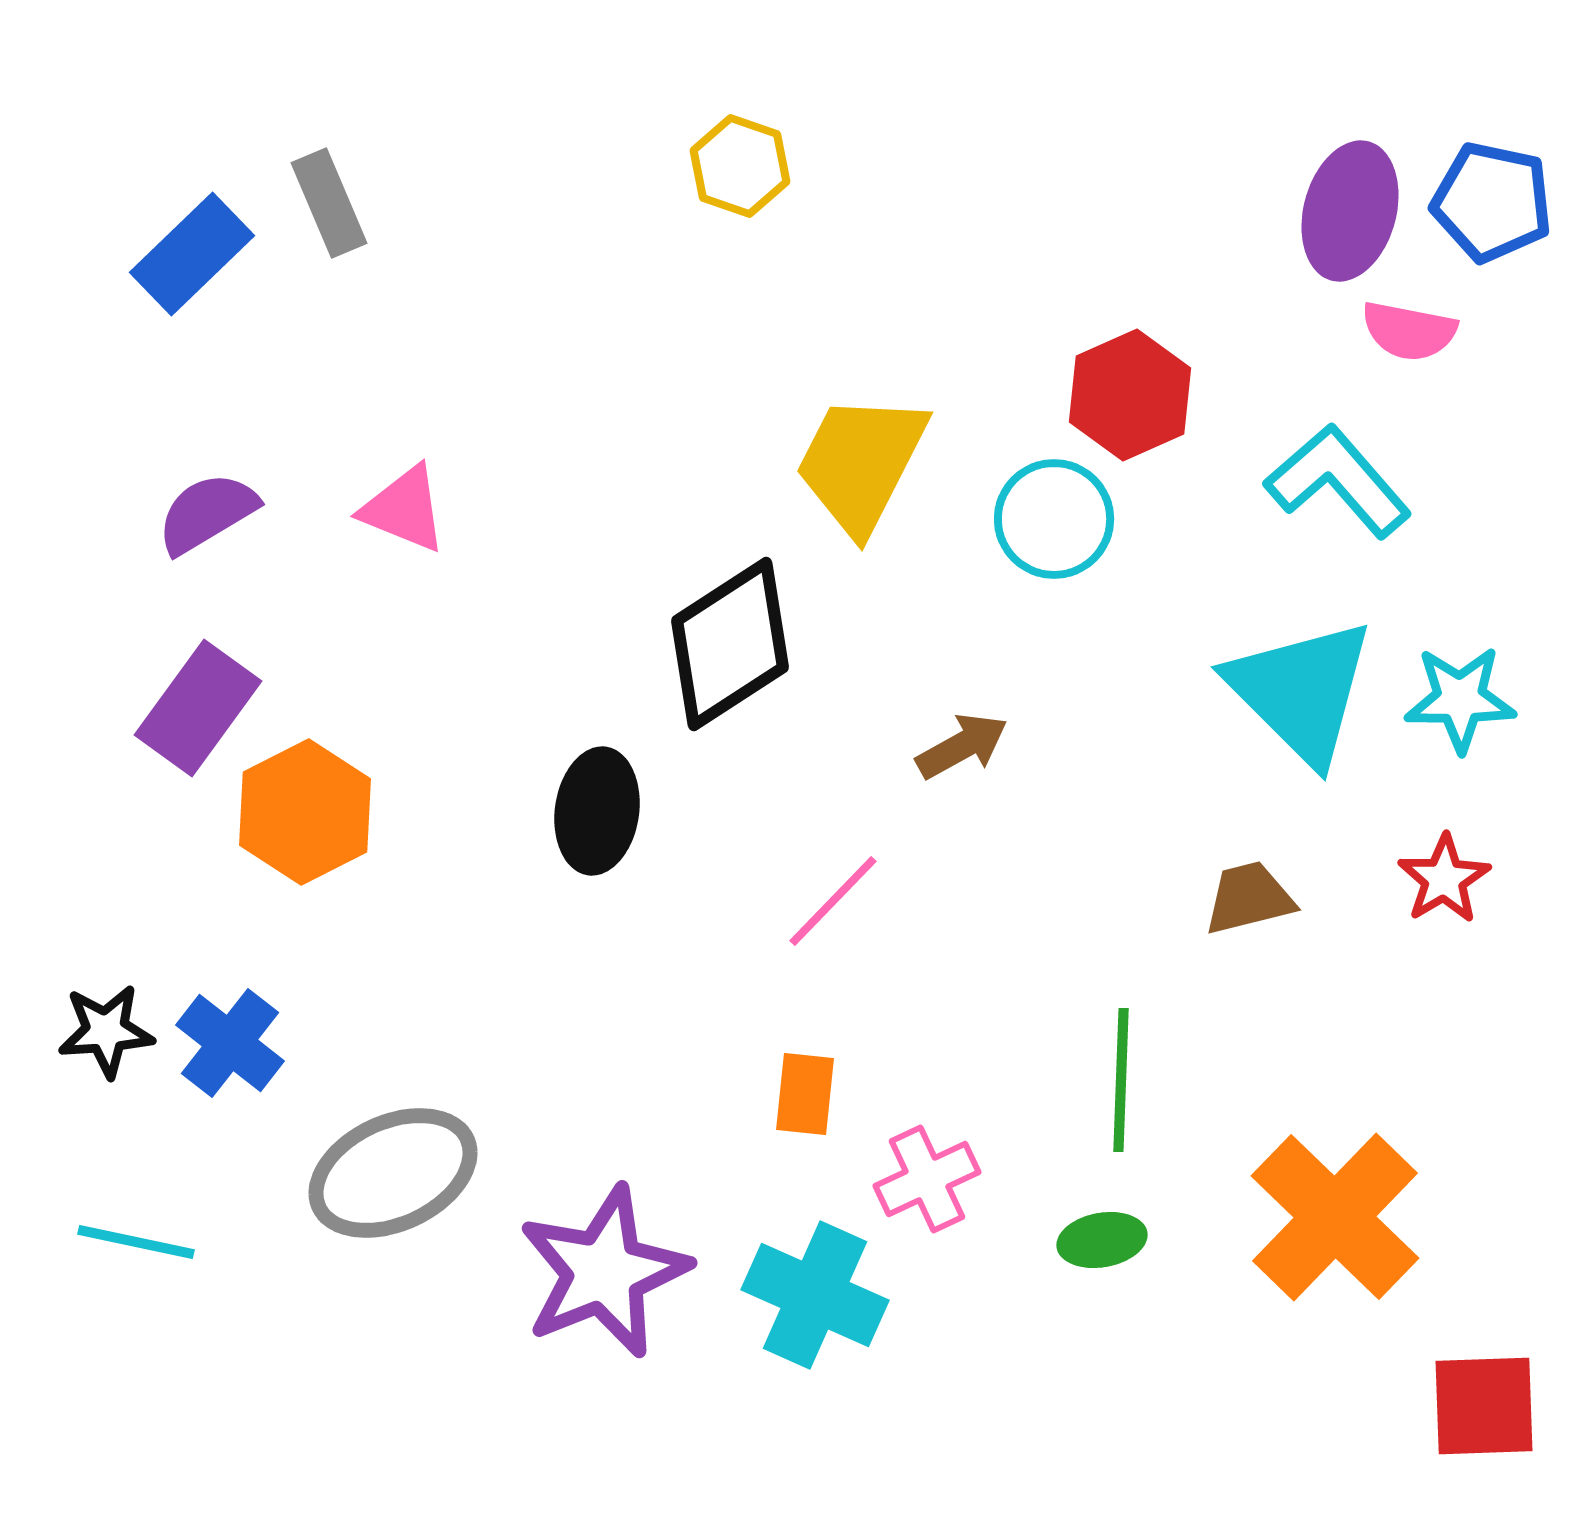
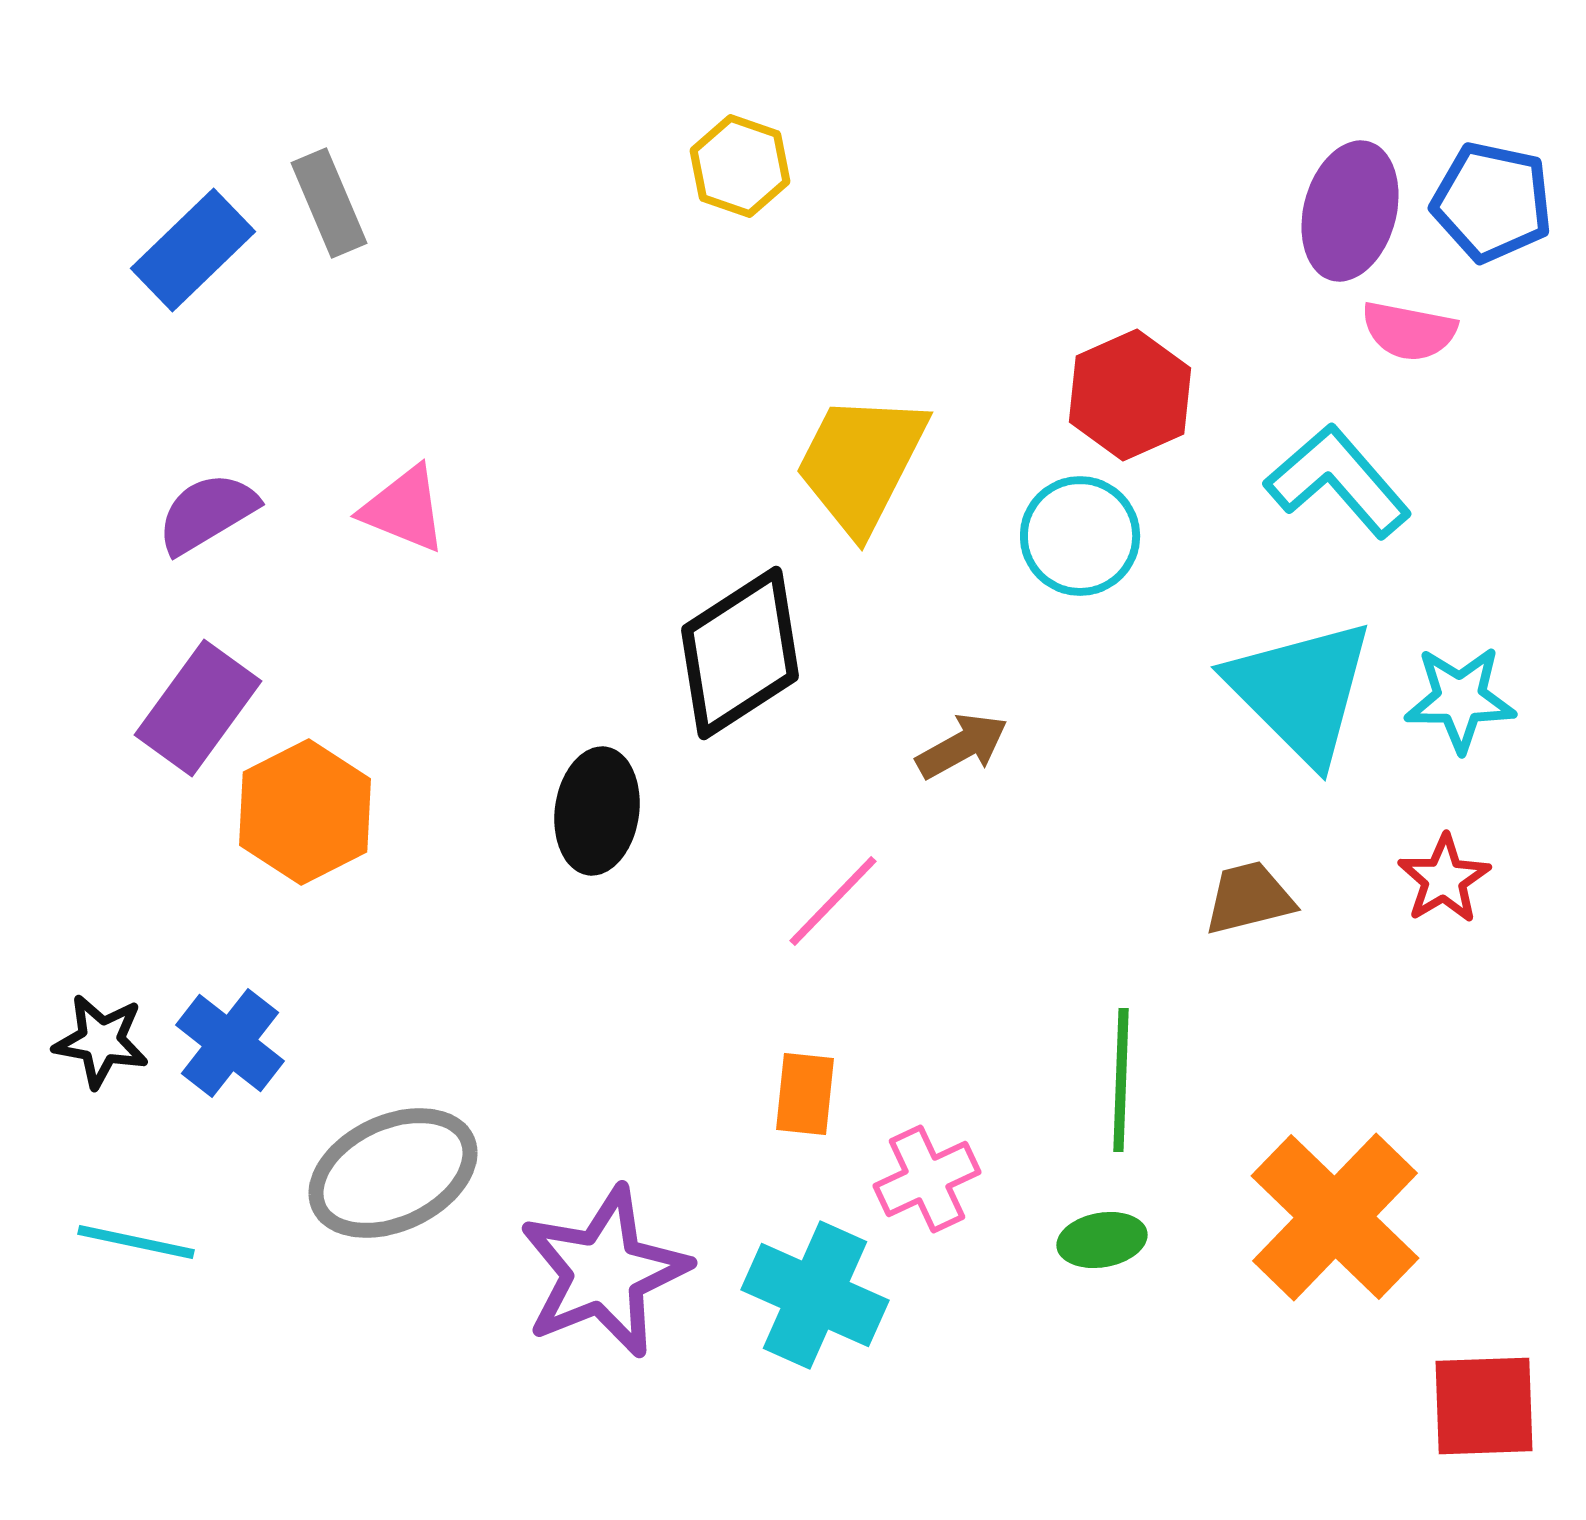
blue rectangle: moved 1 px right, 4 px up
cyan circle: moved 26 px right, 17 px down
black diamond: moved 10 px right, 9 px down
black star: moved 5 px left, 10 px down; rotated 14 degrees clockwise
